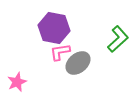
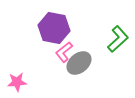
pink L-shape: moved 4 px right; rotated 30 degrees counterclockwise
gray ellipse: moved 1 px right
pink star: rotated 18 degrees clockwise
